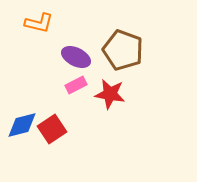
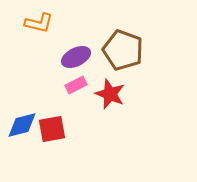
purple ellipse: rotated 52 degrees counterclockwise
red star: rotated 12 degrees clockwise
red square: rotated 24 degrees clockwise
